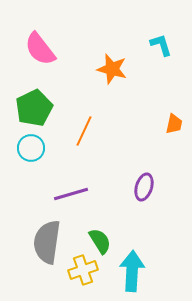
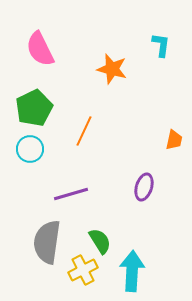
cyan L-shape: rotated 25 degrees clockwise
pink semicircle: rotated 12 degrees clockwise
orange trapezoid: moved 16 px down
cyan circle: moved 1 px left, 1 px down
yellow cross: rotated 8 degrees counterclockwise
